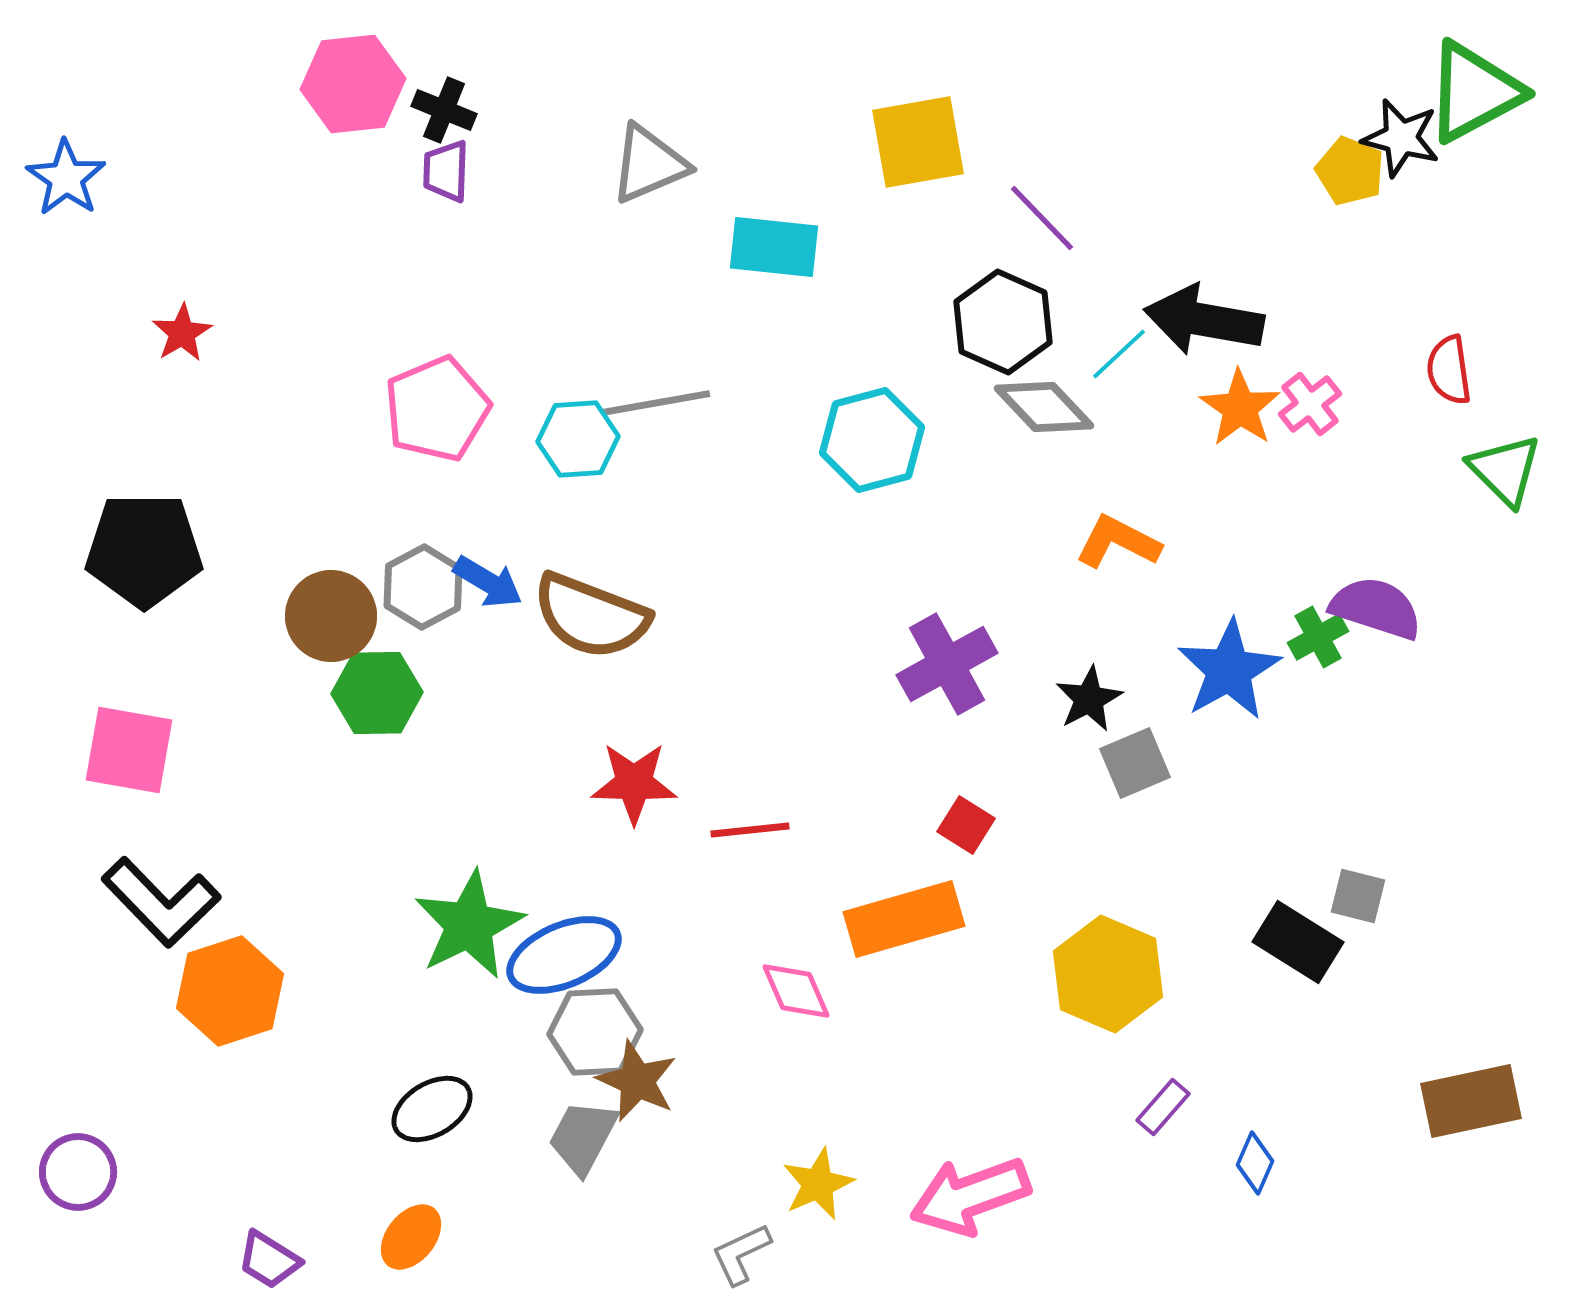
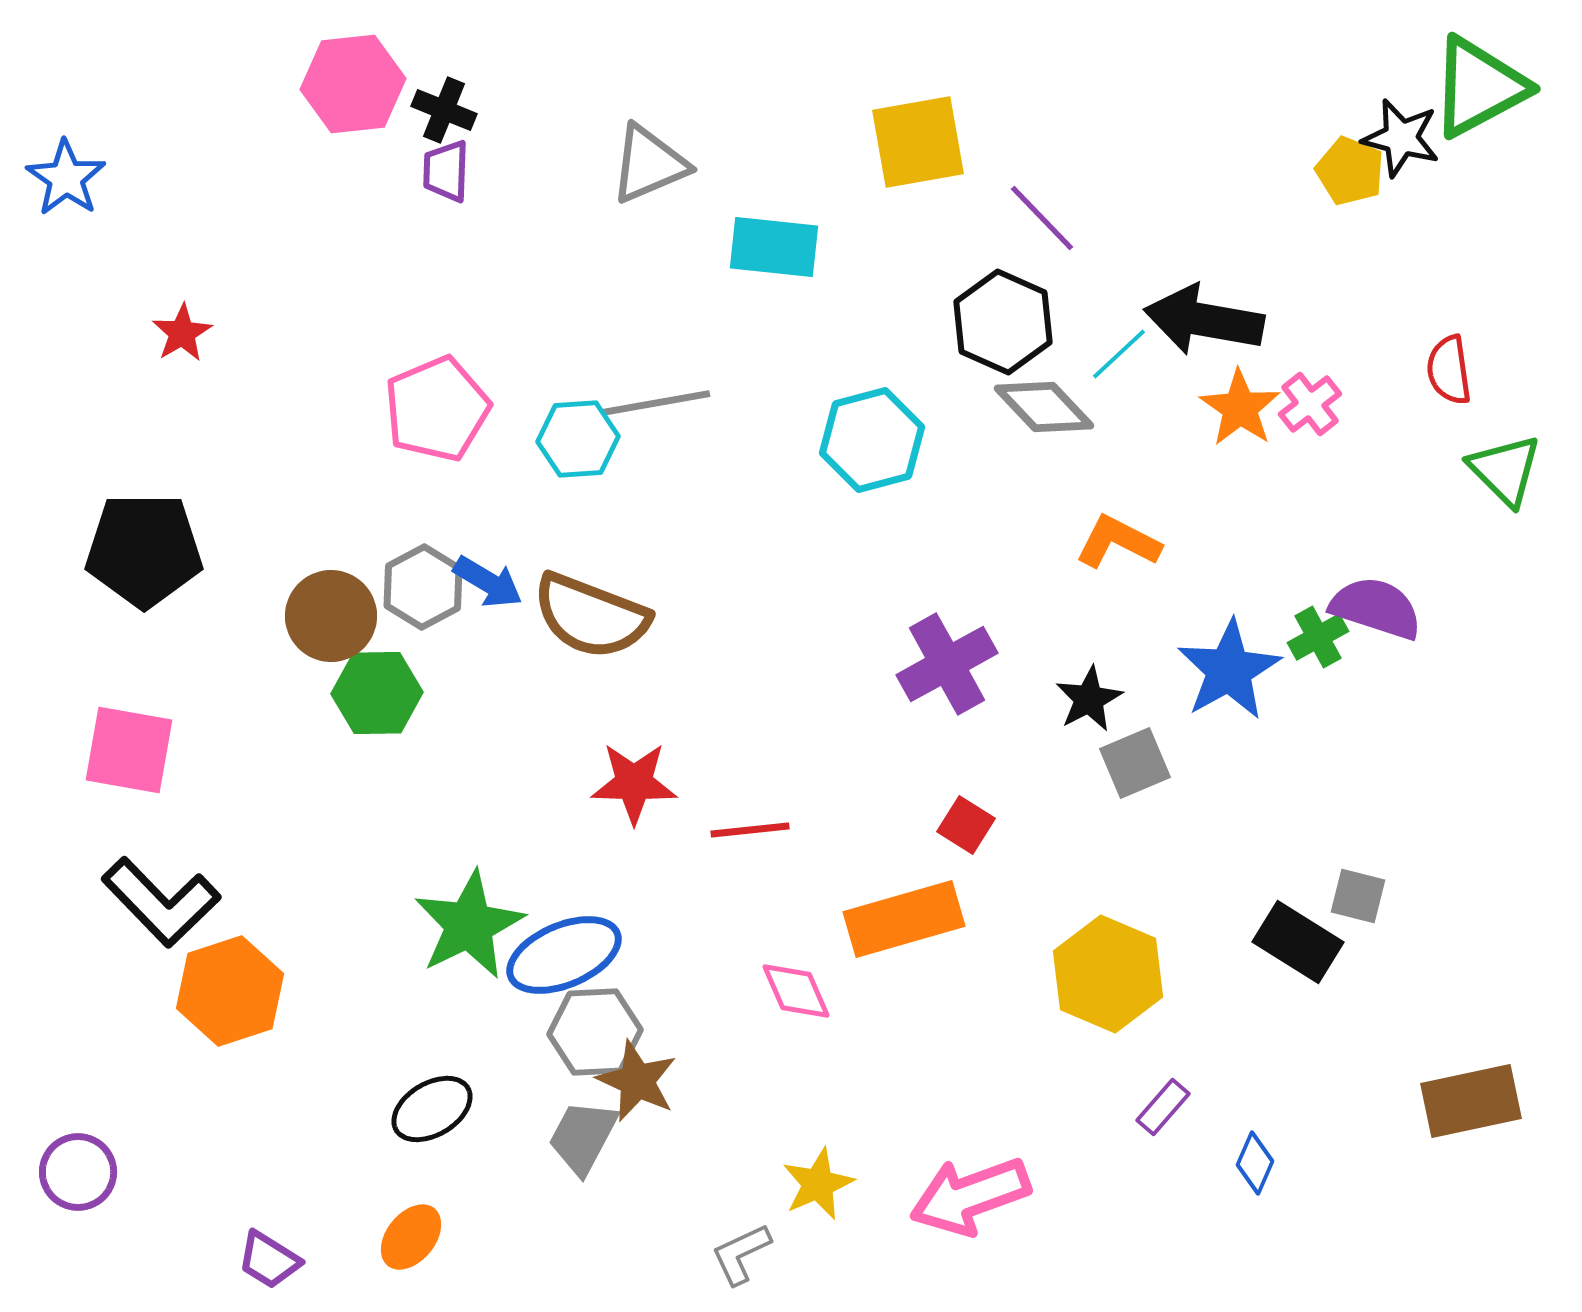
green triangle at (1474, 92): moved 5 px right, 5 px up
